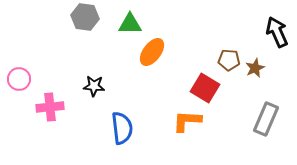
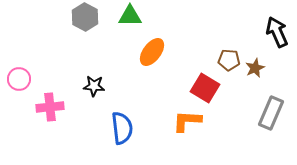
gray hexagon: rotated 20 degrees clockwise
green triangle: moved 8 px up
gray rectangle: moved 5 px right, 6 px up
